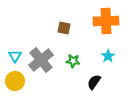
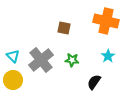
orange cross: rotated 15 degrees clockwise
cyan triangle: moved 2 px left; rotated 16 degrees counterclockwise
green star: moved 1 px left, 1 px up
yellow circle: moved 2 px left, 1 px up
